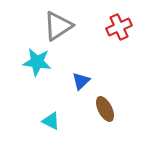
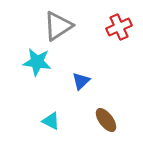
brown ellipse: moved 1 px right, 11 px down; rotated 10 degrees counterclockwise
